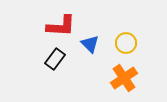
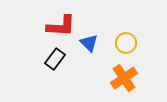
blue triangle: moved 1 px left, 1 px up
